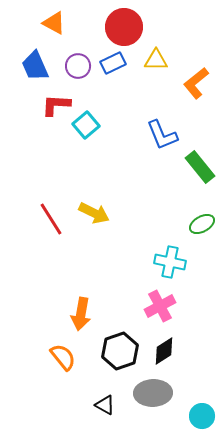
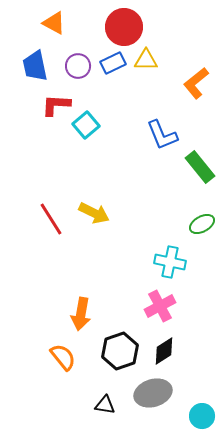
yellow triangle: moved 10 px left
blue trapezoid: rotated 12 degrees clockwise
gray ellipse: rotated 15 degrees counterclockwise
black triangle: rotated 20 degrees counterclockwise
